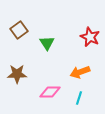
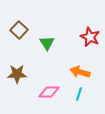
brown square: rotated 12 degrees counterclockwise
orange arrow: rotated 36 degrees clockwise
pink diamond: moved 1 px left
cyan line: moved 4 px up
